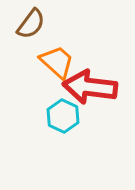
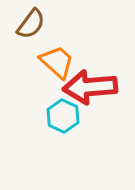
red arrow: rotated 12 degrees counterclockwise
